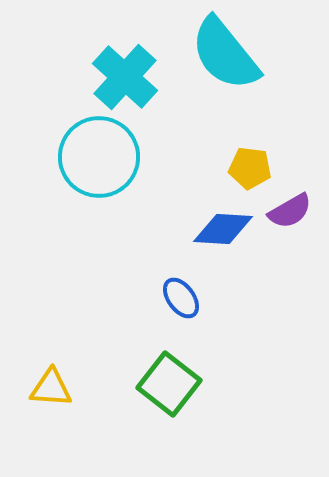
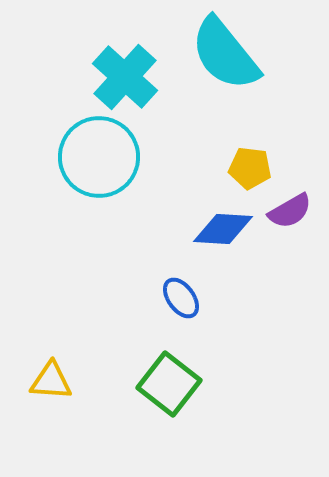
yellow triangle: moved 7 px up
